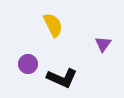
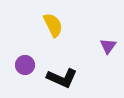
purple triangle: moved 5 px right, 2 px down
purple circle: moved 3 px left, 1 px down
